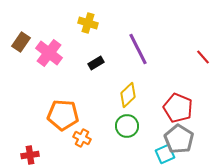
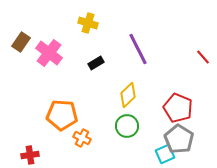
orange pentagon: moved 1 px left
